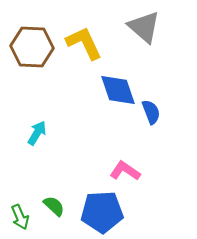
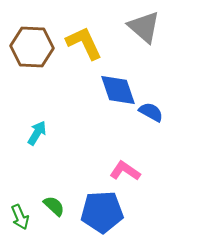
blue semicircle: rotated 40 degrees counterclockwise
